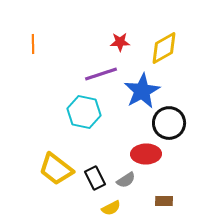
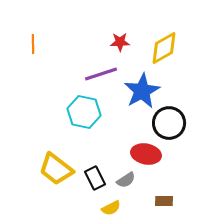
red ellipse: rotated 12 degrees clockwise
